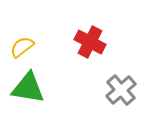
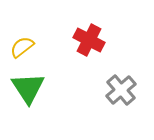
red cross: moved 1 px left, 2 px up
green triangle: rotated 48 degrees clockwise
